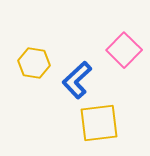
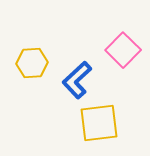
pink square: moved 1 px left
yellow hexagon: moved 2 px left; rotated 12 degrees counterclockwise
